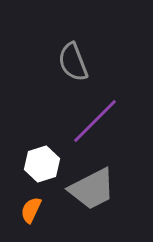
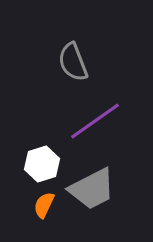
purple line: rotated 10 degrees clockwise
orange semicircle: moved 13 px right, 5 px up
